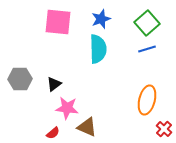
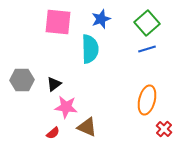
cyan semicircle: moved 8 px left
gray hexagon: moved 2 px right, 1 px down
pink star: moved 1 px left, 1 px up
